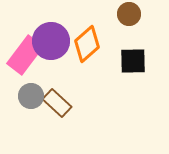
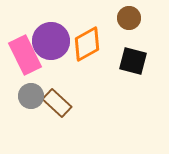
brown circle: moved 4 px down
orange diamond: rotated 12 degrees clockwise
pink rectangle: rotated 63 degrees counterclockwise
black square: rotated 16 degrees clockwise
